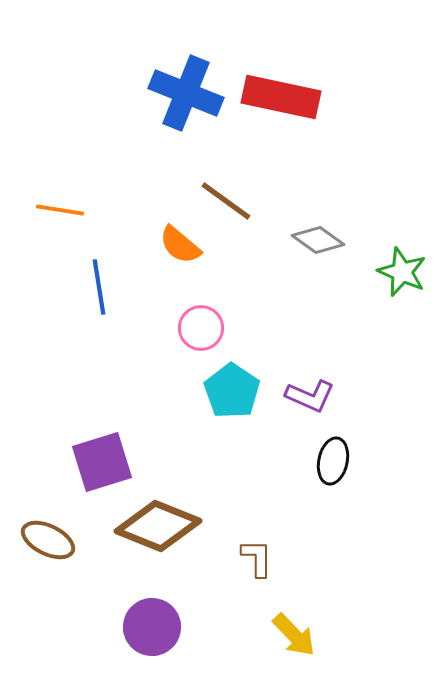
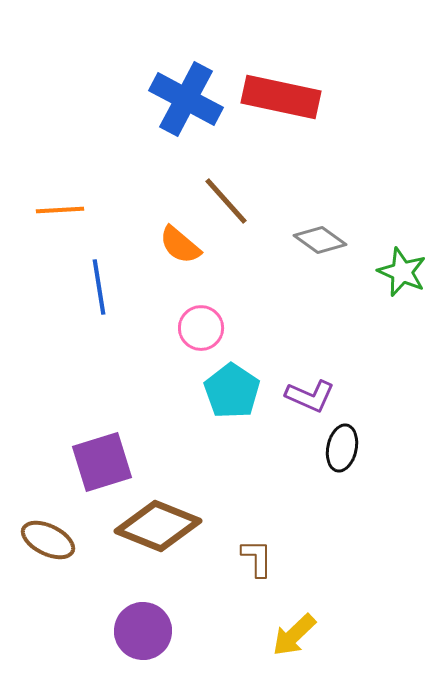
blue cross: moved 6 px down; rotated 6 degrees clockwise
brown line: rotated 12 degrees clockwise
orange line: rotated 12 degrees counterclockwise
gray diamond: moved 2 px right
black ellipse: moved 9 px right, 13 px up
purple circle: moved 9 px left, 4 px down
yellow arrow: rotated 90 degrees clockwise
